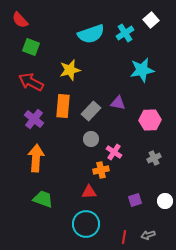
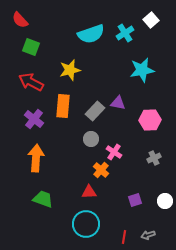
gray rectangle: moved 4 px right
orange cross: rotated 35 degrees counterclockwise
